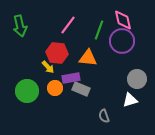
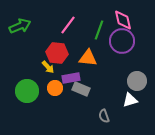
green arrow: rotated 100 degrees counterclockwise
gray circle: moved 2 px down
